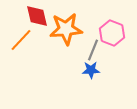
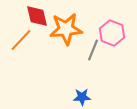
blue star: moved 9 px left, 27 px down
